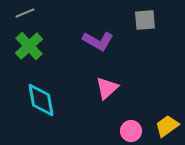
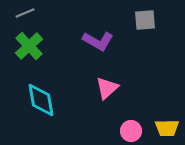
yellow trapezoid: moved 2 px down; rotated 145 degrees counterclockwise
